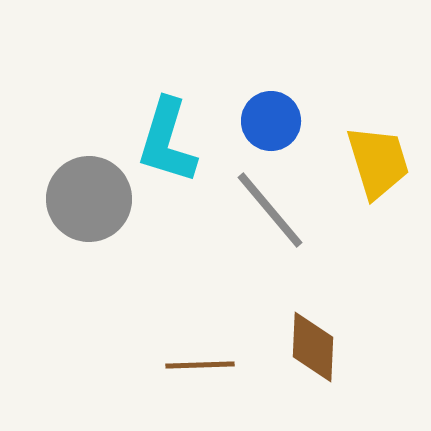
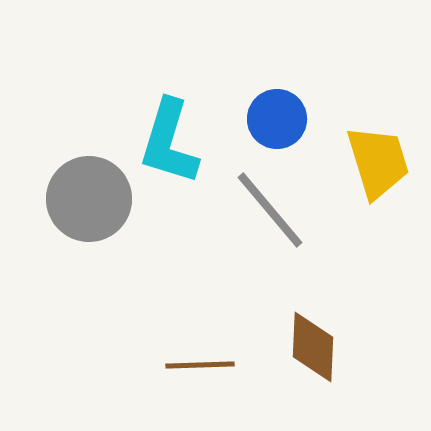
blue circle: moved 6 px right, 2 px up
cyan L-shape: moved 2 px right, 1 px down
